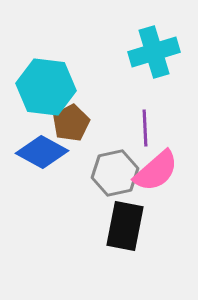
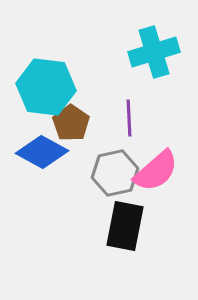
brown pentagon: rotated 9 degrees counterclockwise
purple line: moved 16 px left, 10 px up
